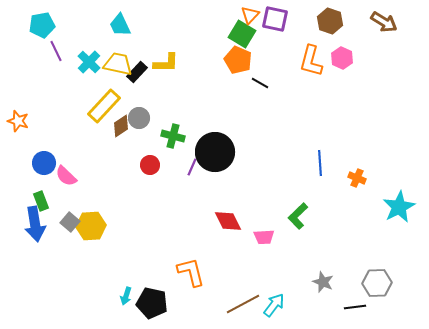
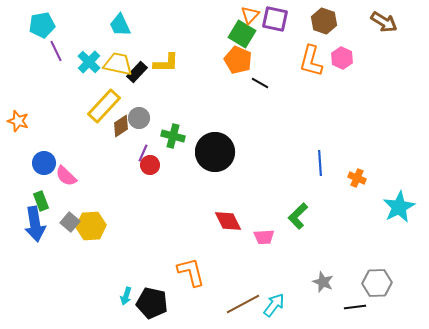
brown hexagon at (330, 21): moved 6 px left
purple line at (192, 167): moved 49 px left, 14 px up
